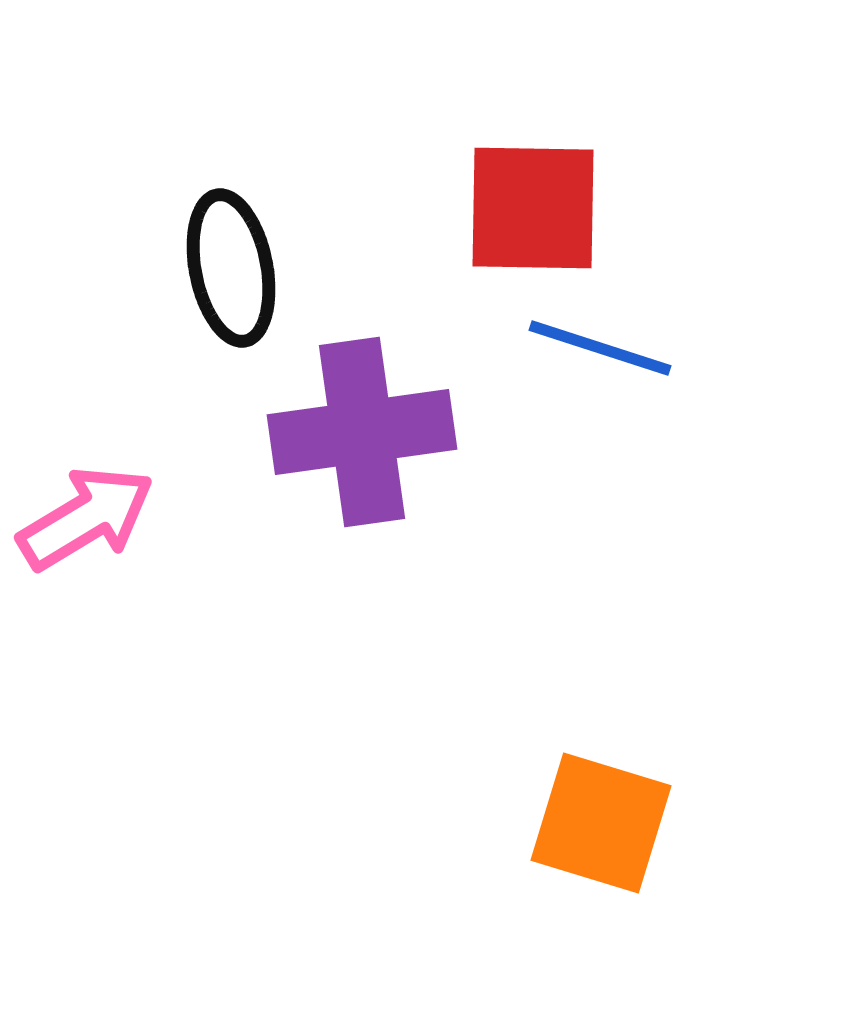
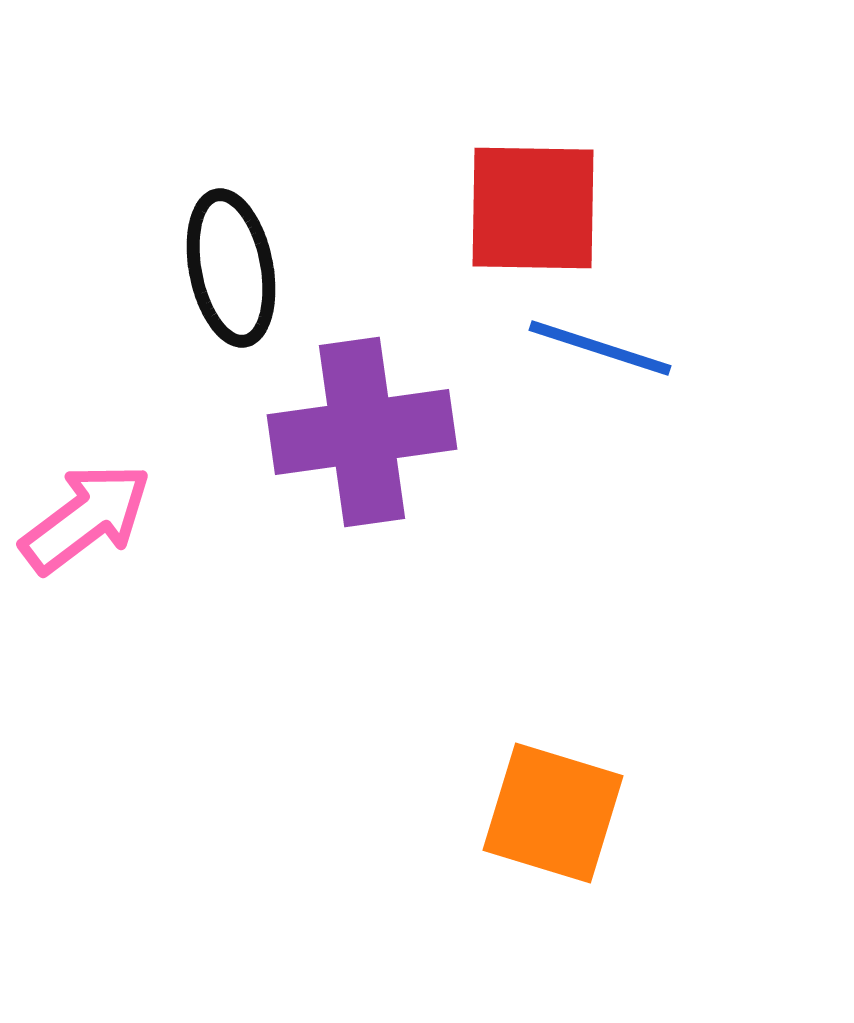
pink arrow: rotated 6 degrees counterclockwise
orange square: moved 48 px left, 10 px up
